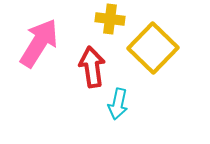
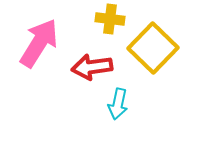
red arrow: rotated 90 degrees counterclockwise
